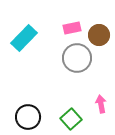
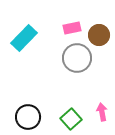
pink arrow: moved 1 px right, 8 px down
